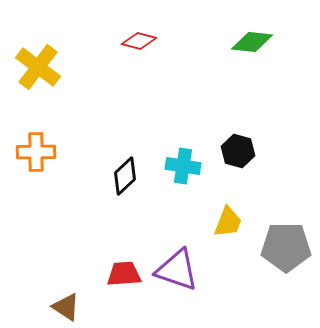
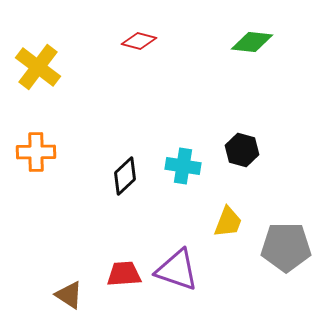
black hexagon: moved 4 px right, 1 px up
brown triangle: moved 3 px right, 12 px up
